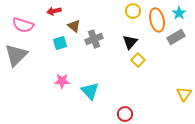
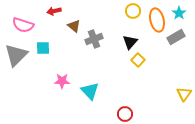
cyan square: moved 17 px left, 5 px down; rotated 16 degrees clockwise
